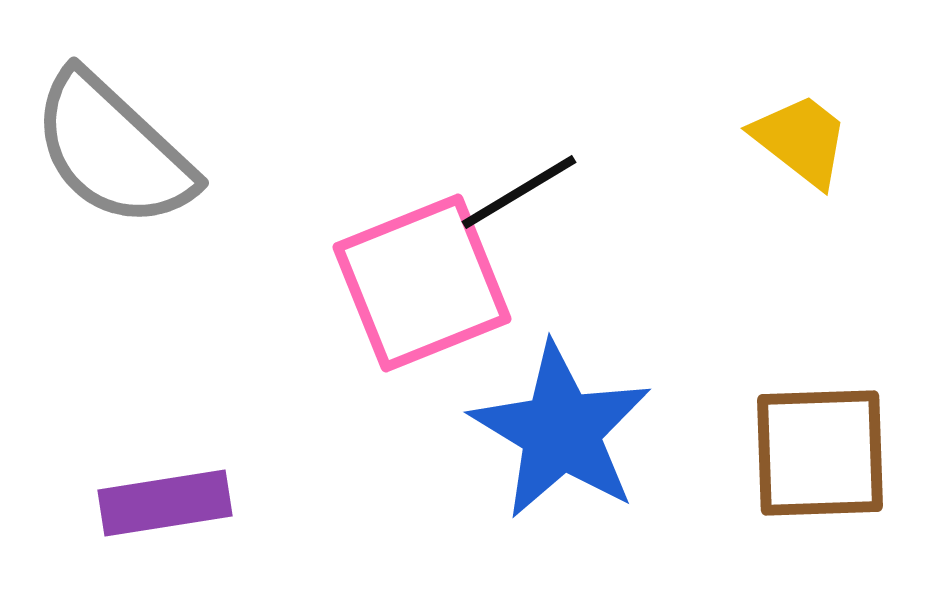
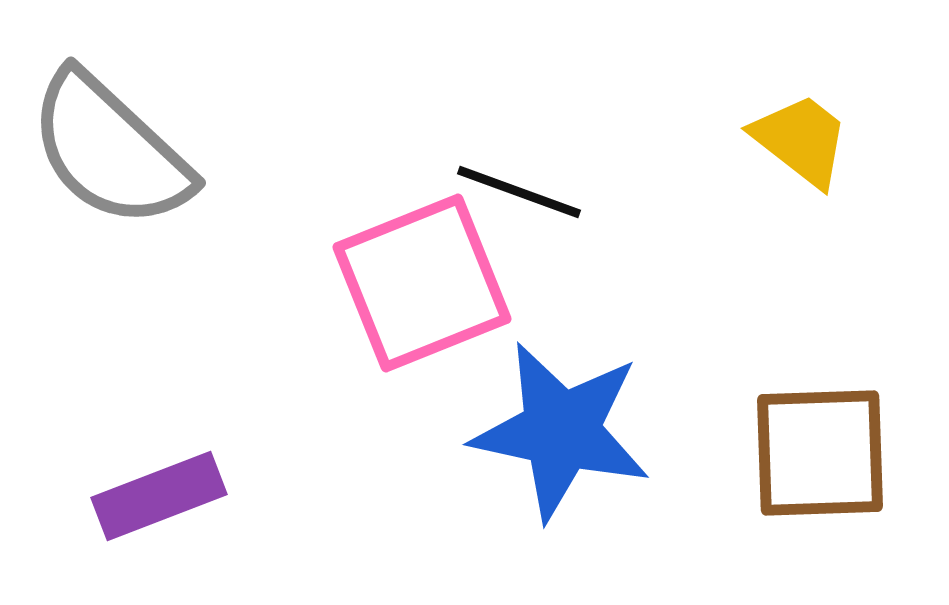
gray semicircle: moved 3 px left
black line: rotated 51 degrees clockwise
blue star: rotated 19 degrees counterclockwise
purple rectangle: moved 6 px left, 7 px up; rotated 12 degrees counterclockwise
